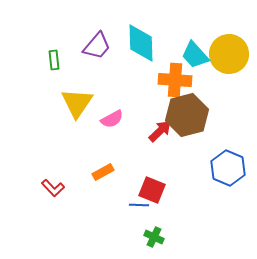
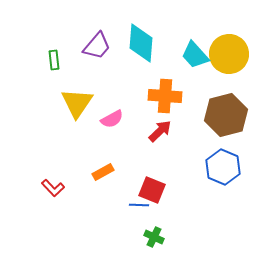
cyan diamond: rotated 6 degrees clockwise
orange cross: moved 10 px left, 16 px down
brown hexagon: moved 39 px right
blue hexagon: moved 5 px left, 1 px up
